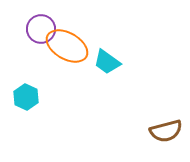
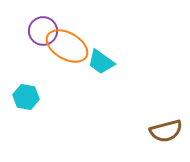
purple circle: moved 2 px right, 2 px down
cyan trapezoid: moved 6 px left
cyan hexagon: rotated 15 degrees counterclockwise
